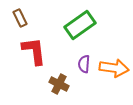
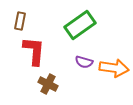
brown rectangle: moved 3 px down; rotated 36 degrees clockwise
red L-shape: rotated 12 degrees clockwise
purple semicircle: moved 2 px up; rotated 78 degrees counterclockwise
brown cross: moved 11 px left
